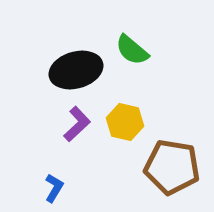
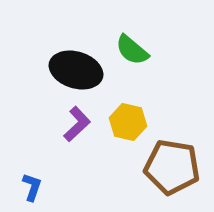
black ellipse: rotated 33 degrees clockwise
yellow hexagon: moved 3 px right
blue L-shape: moved 22 px left, 1 px up; rotated 12 degrees counterclockwise
